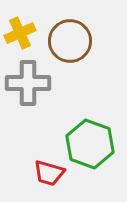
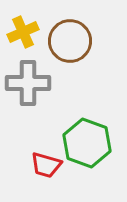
yellow cross: moved 3 px right, 1 px up
green hexagon: moved 3 px left, 1 px up
red trapezoid: moved 3 px left, 8 px up
